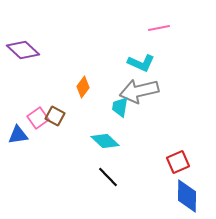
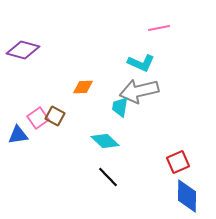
purple diamond: rotated 28 degrees counterclockwise
orange diamond: rotated 50 degrees clockwise
